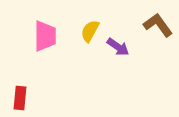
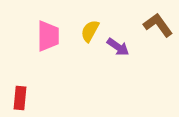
pink trapezoid: moved 3 px right
